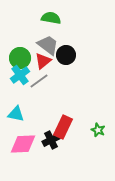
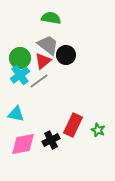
red rectangle: moved 10 px right, 2 px up
pink diamond: rotated 8 degrees counterclockwise
